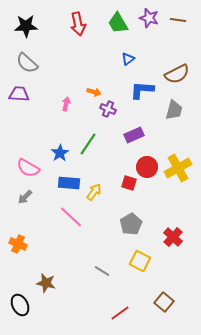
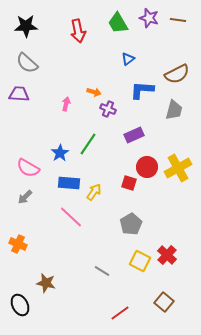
red arrow: moved 7 px down
red cross: moved 6 px left, 18 px down
